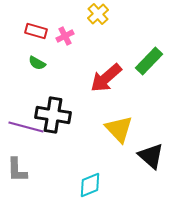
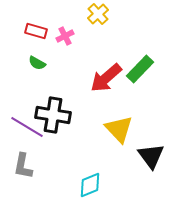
green rectangle: moved 9 px left, 8 px down
purple line: moved 1 px right; rotated 16 degrees clockwise
black triangle: rotated 12 degrees clockwise
gray L-shape: moved 6 px right, 4 px up; rotated 12 degrees clockwise
